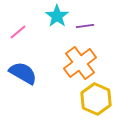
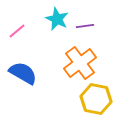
cyan star: moved 3 px down; rotated 10 degrees counterclockwise
pink line: moved 1 px left, 1 px up
yellow hexagon: rotated 12 degrees counterclockwise
